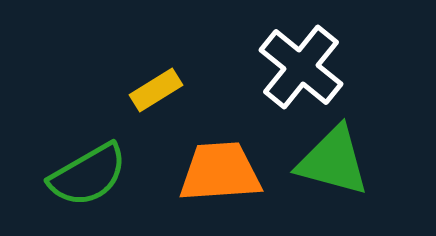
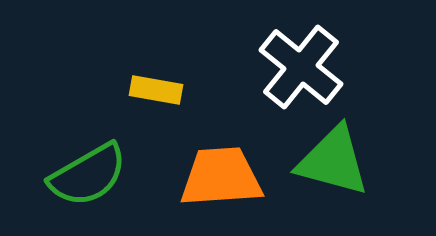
yellow rectangle: rotated 42 degrees clockwise
orange trapezoid: moved 1 px right, 5 px down
